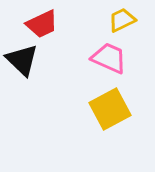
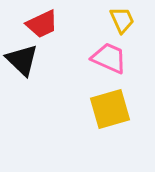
yellow trapezoid: rotated 92 degrees clockwise
yellow square: rotated 12 degrees clockwise
